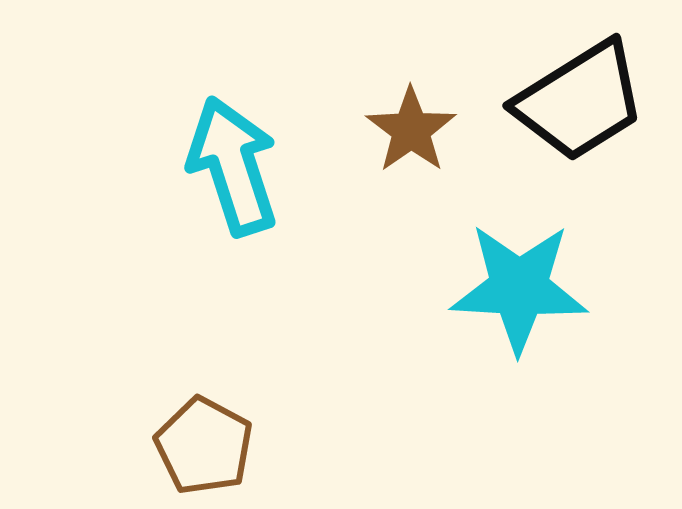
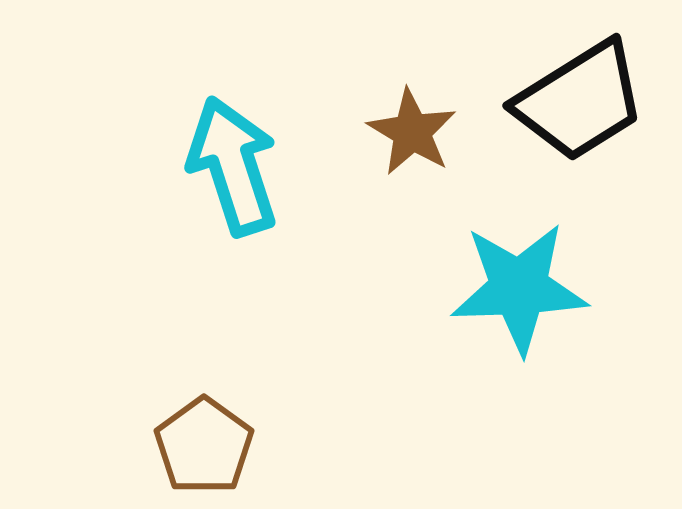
brown star: moved 1 px right, 2 px down; rotated 6 degrees counterclockwise
cyan star: rotated 5 degrees counterclockwise
brown pentagon: rotated 8 degrees clockwise
